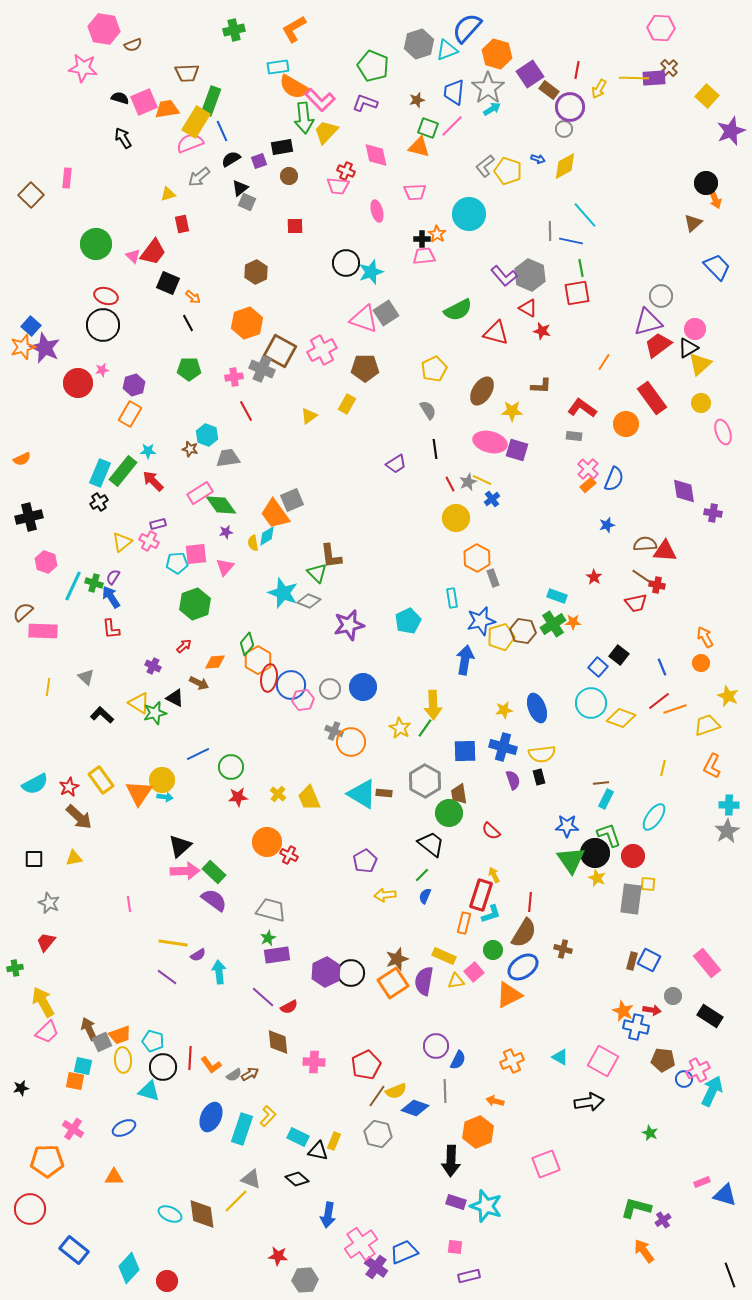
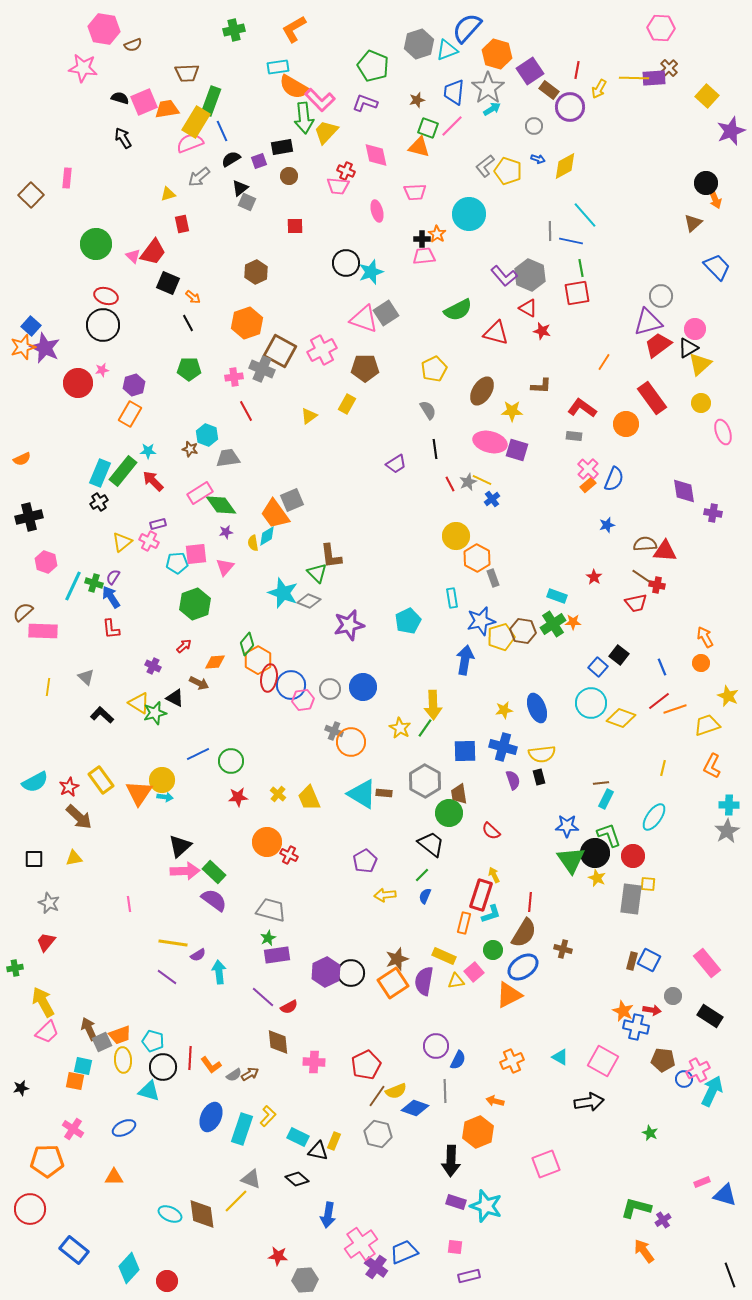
purple square at (530, 74): moved 3 px up
gray circle at (564, 129): moved 30 px left, 3 px up
yellow circle at (456, 518): moved 18 px down
green circle at (231, 767): moved 6 px up
cyan semicircle at (35, 784): moved 2 px up
